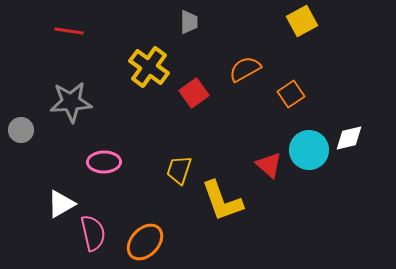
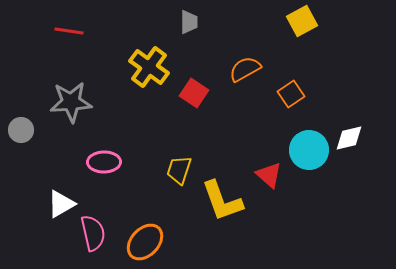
red square: rotated 20 degrees counterclockwise
red triangle: moved 10 px down
